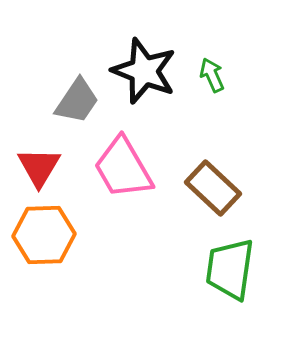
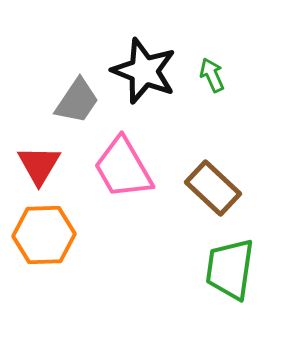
red triangle: moved 2 px up
